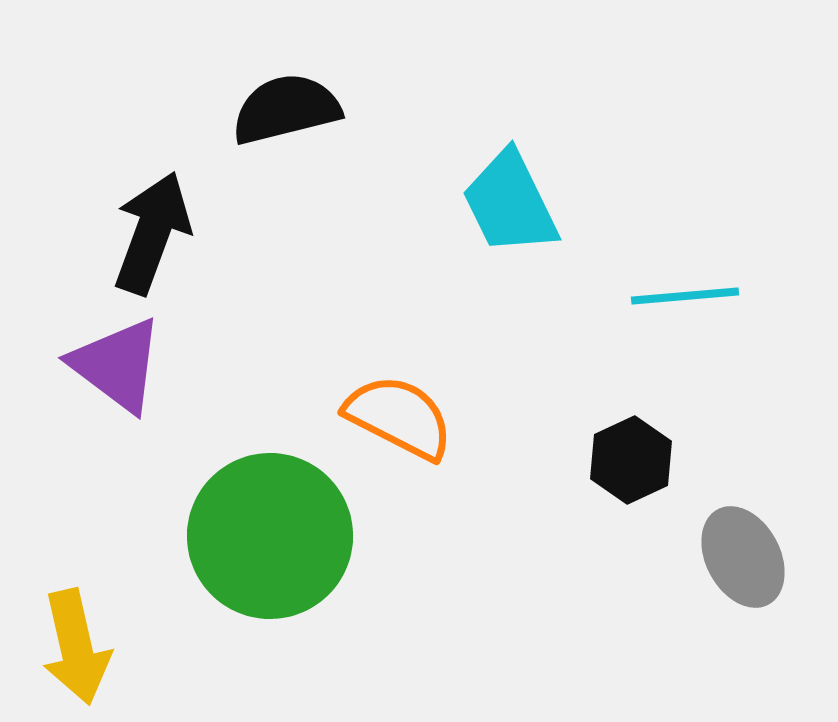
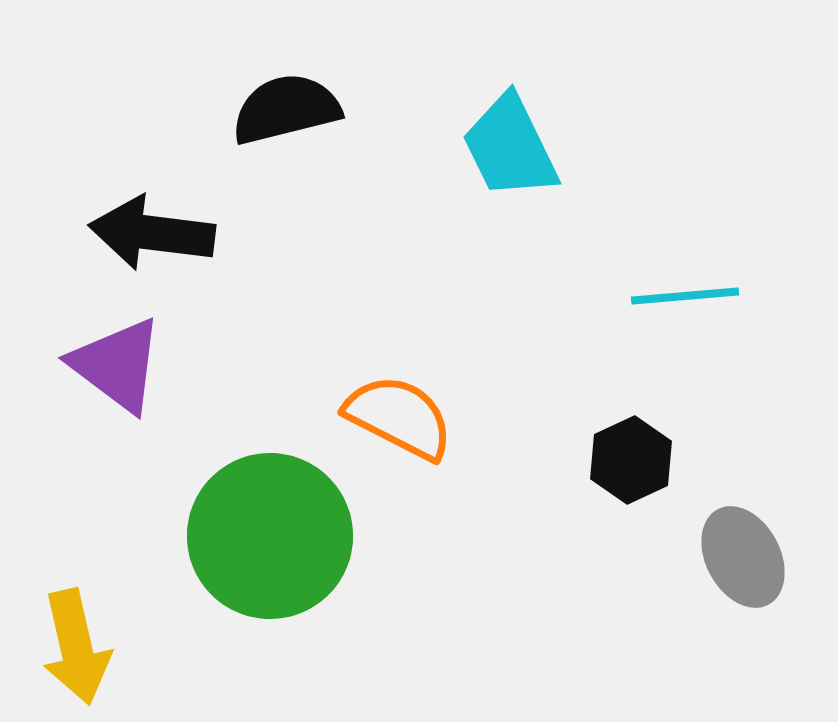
cyan trapezoid: moved 56 px up
black arrow: rotated 103 degrees counterclockwise
